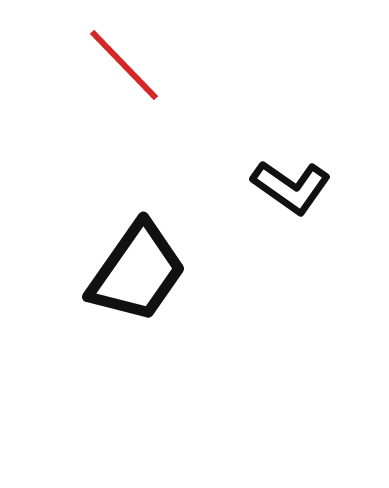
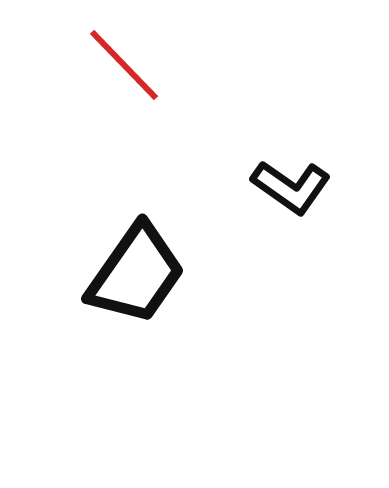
black trapezoid: moved 1 px left, 2 px down
